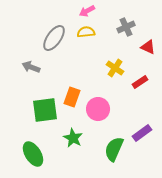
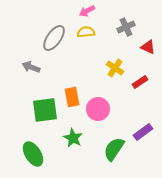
orange rectangle: rotated 30 degrees counterclockwise
purple rectangle: moved 1 px right, 1 px up
green semicircle: rotated 10 degrees clockwise
